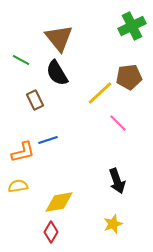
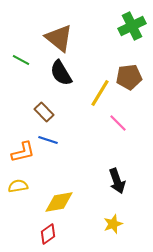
brown triangle: rotated 12 degrees counterclockwise
black semicircle: moved 4 px right
yellow line: rotated 16 degrees counterclockwise
brown rectangle: moved 9 px right, 12 px down; rotated 18 degrees counterclockwise
blue line: rotated 36 degrees clockwise
red diamond: moved 3 px left, 2 px down; rotated 25 degrees clockwise
